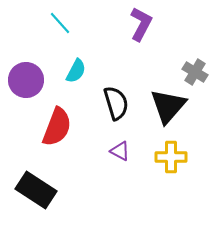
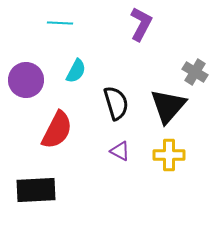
cyan line: rotated 45 degrees counterclockwise
red semicircle: moved 3 px down; rotated 6 degrees clockwise
yellow cross: moved 2 px left, 2 px up
black rectangle: rotated 36 degrees counterclockwise
